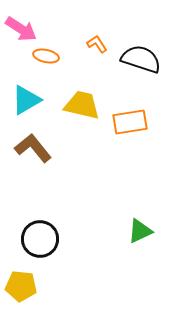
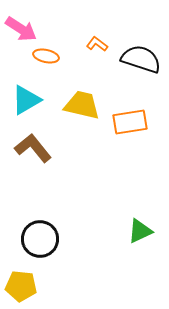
orange L-shape: rotated 20 degrees counterclockwise
